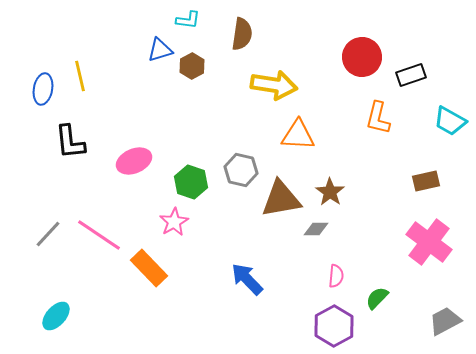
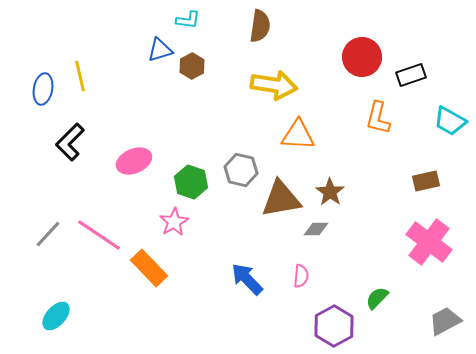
brown semicircle: moved 18 px right, 8 px up
black L-shape: rotated 51 degrees clockwise
pink semicircle: moved 35 px left
